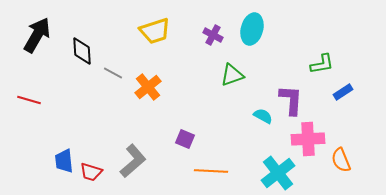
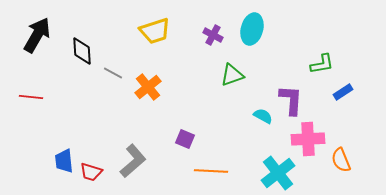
red line: moved 2 px right, 3 px up; rotated 10 degrees counterclockwise
